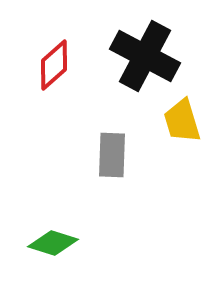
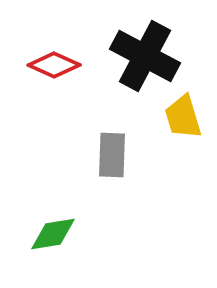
red diamond: rotated 66 degrees clockwise
yellow trapezoid: moved 1 px right, 4 px up
green diamond: moved 9 px up; rotated 27 degrees counterclockwise
